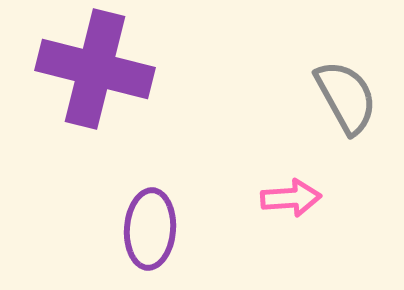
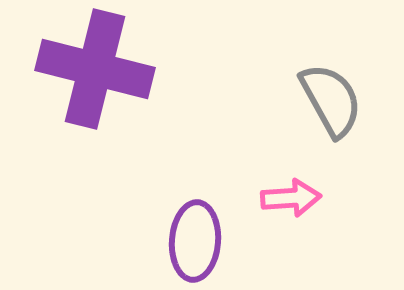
gray semicircle: moved 15 px left, 3 px down
purple ellipse: moved 45 px right, 12 px down
